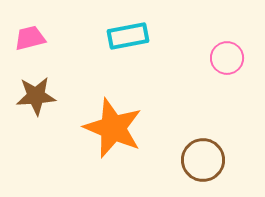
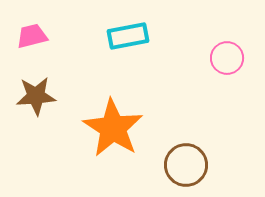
pink trapezoid: moved 2 px right, 2 px up
orange star: rotated 10 degrees clockwise
brown circle: moved 17 px left, 5 px down
